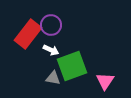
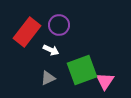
purple circle: moved 8 px right
red rectangle: moved 1 px left, 2 px up
green square: moved 10 px right, 4 px down
gray triangle: moved 5 px left; rotated 35 degrees counterclockwise
